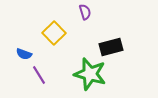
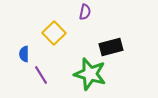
purple semicircle: rotated 28 degrees clockwise
blue semicircle: rotated 70 degrees clockwise
purple line: moved 2 px right
